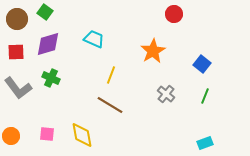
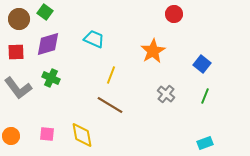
brown circle: moved 2 px right
